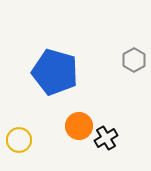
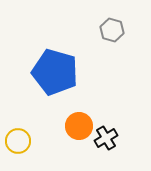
gray hexagon: moved 22 px left, 30 px up; rotated 15 degrees counterclockwise
yellow circle: moved 1 px left, 1 px down
